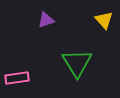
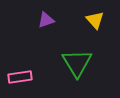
yellow triangle: moved 9 px left
pink rectangle: moved 3 px right, 1 px up
